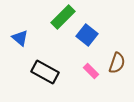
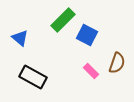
green rectangle: moved 3 px down
blue square: rotated 10 degrees counterclockwise
black rectangle: moved 12 px left, 5 px down
